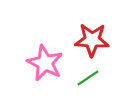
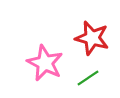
red star: moved 2 px up; rotated 12 degrees clockwise
